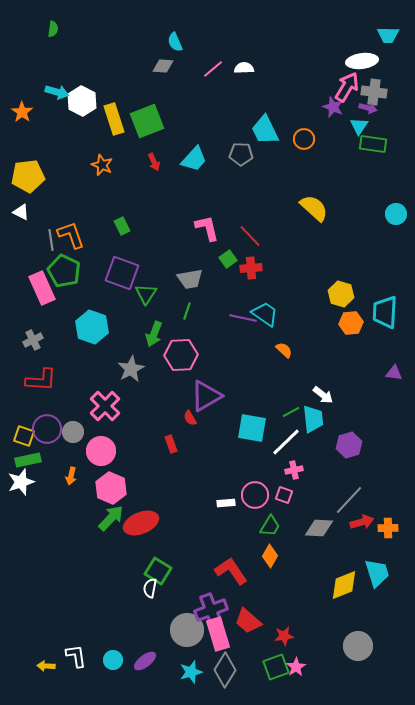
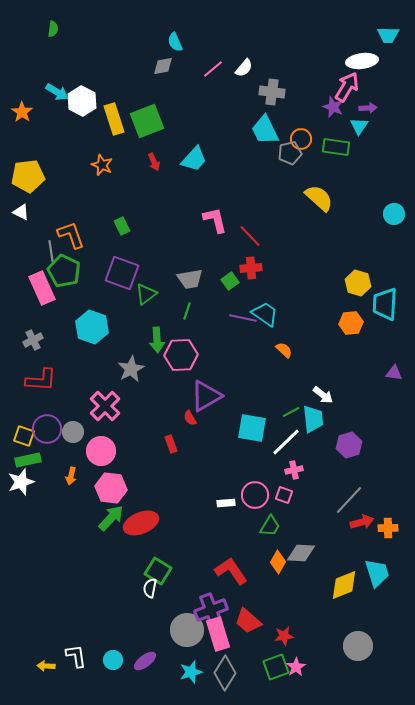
gray diamond at (163, 66): rotated 15 degrees counterclockwise
white semicircle at (244, 68): rotated 132 degrees clockwise
cyan arrow at (57, 92): rotated 15 degrees clockwise
gray cross at (374, 92): moved 102 px left
purple arrow at (368, 108): rotated 18 degrees counterclockwise
orange circle at (304, 139): moved 3 px left
green rectangle at (373, 144): moved 37 px left, 3 px down
gray pentagon at (241, 154): moved 49 px right, 1 px up; rotated 15 degrees counterclockwise
yellow semicircle at (314, 208): moved 5 px right, 10 px up
cyan circle at (396, 214): moved 2 px left
pink L-shape at (207, 228): moved 8 px right, 8 px up
gray line at (51, 240): moved 11 px down
green square at (228, 259): moved 2 px right, 22 px down
green triangle at (146, 294): rotated 20 degrees clockwise
yellow hexagon at (341, 294): moved 17 px right, 11 px up
cyan trapezoid at (385, 312): moved 8 px up
green arrow at (154, 334): moved 3 px right, 6 px down; rotated 25 degrees counterclockwise
pink hexagon at (111, 488): rotated 16 degrees counterclockwise
gray diamond at (319, 528): moved 18 px left, 25 px down
orange diamond at (270, 556): moved 8 px right, 6 px down
gray diamond at (225, 670): moved 3 px down
